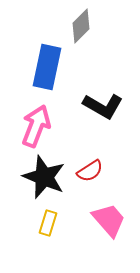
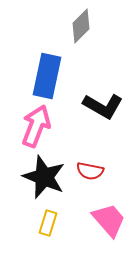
blue rectangle: moved 9 px down
red semicircle: rotated 44 degrees clockwise
